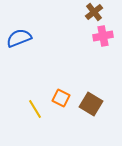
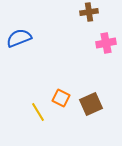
brown cross: moved 5 px left; rotated 30 degrees clockwise
pink cross: moved 3 px right, 7 px down
brown square: rotated 35 degrees clockwise
yellow line: moved 3 px right, 3 px down
